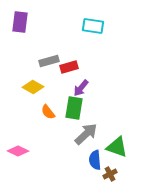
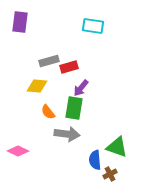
yellow diamond: moved 4 px right, 1 px up; rotated 25 degrees counterclockwise
gray arrow: moved 19 px left; rotated 50 degrees clockwise
